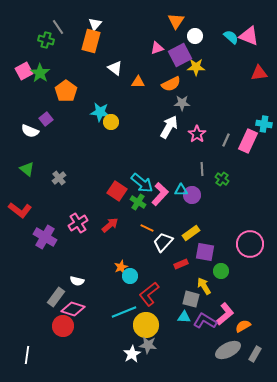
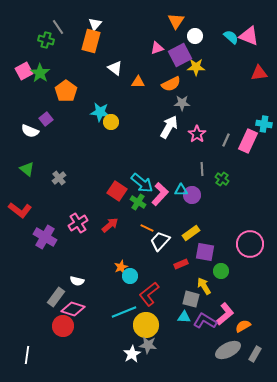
white trapezoid at (163, 242): moved 3 px left, 1 px up
